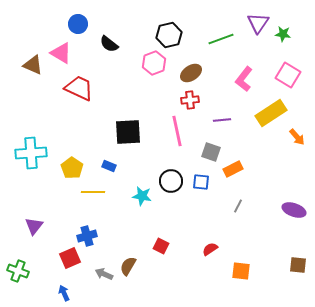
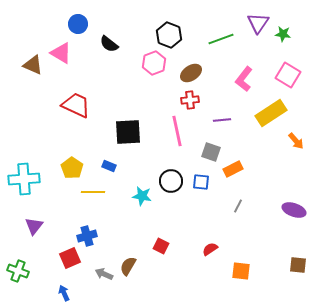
black hexagon at (169, 35): rotated 25 degrees counterclockwise
red trapezoid at (79, 88): moved 3 px left, 17 px down
orange arrow at (297, 137): moved 1 px left, 4 px down
cyan cross at (31, 153): moved 7 px left, 26 px down
